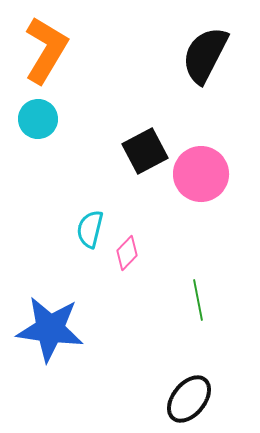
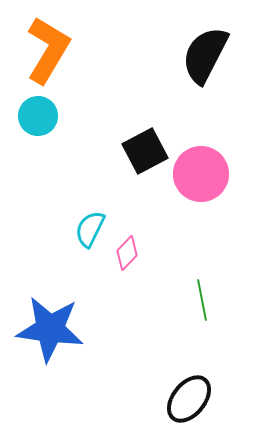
orange L-shape: moved 2 px right
cyan circle: moved 3 px up
cyan semicircle: rotated 12 degrees clockwise
green line: moved 4 px right
